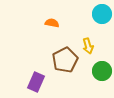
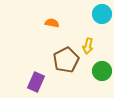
yellow arrow: rotated 28 degrees clockwise
brown pentagon: moved 1 px right
